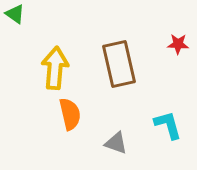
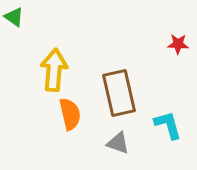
green triangle: moved 1 px left, 3 px down
brown rectangle: moved 29 px down
yellow arrow: moved 1 px left, 2 px down
gray triangle: moved 2 px right
